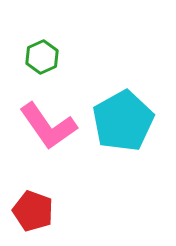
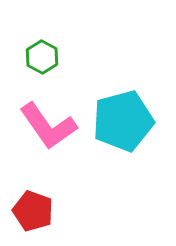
green hexagon: rotated 8 degrees counterclockwise
cyan pentagon: rotated 14 degrees clockwise
